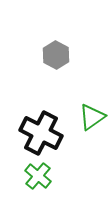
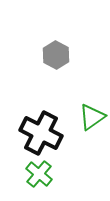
green cross: moved 1 px right, 2 px up
